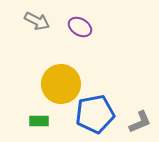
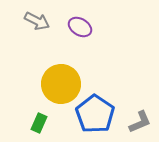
blue pentagon: rotated 27 degrees counterclockwise
green rectangle: moved 2 px down; rotated 66 degrees counterclockwise
